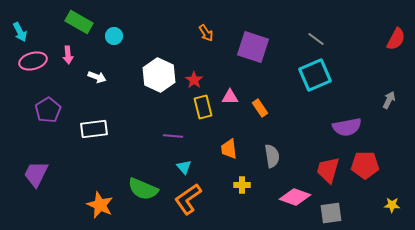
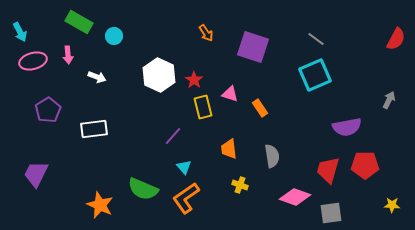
pink triangle: moved 3 px up; rotated 18 degrees clockwise
purple line: rotated 54 degrees counterclockwise
yellow cross: moved 2 px left; rotated 21 degrees clockwise
orange L-shape: moved 2 px left, 1 px up
